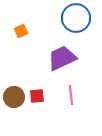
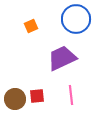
blue circle: moved 1 px down
orange square: moved 10 px right, 5 px up
brown circle: moved 1 px right, 2 px down
